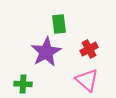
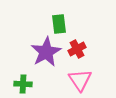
red cross: moved 12 px left
pink triangle: moved 7 px left; rotated 15 degrees clockwise
